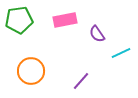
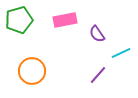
green pentagon: rotated 8 degrees counterclockwise
orange circle: moved 1 px right
purple line: moved 17 px right, 6 px up
